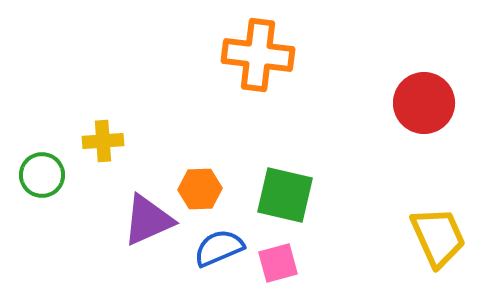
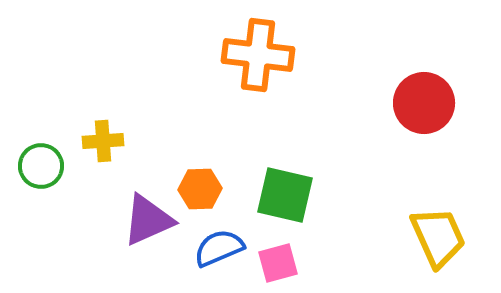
green circle: moved 1 px left, 9 px up
